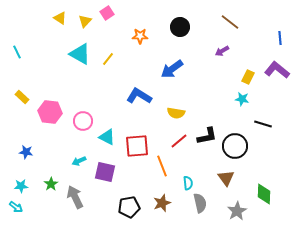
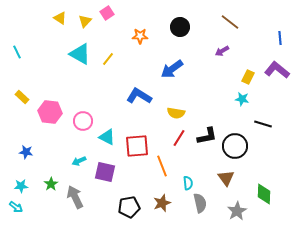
red line at (179, 141): moved 3 px up; rotated 18 degrees counterclockwise
